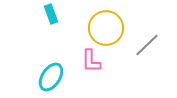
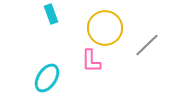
yellow circle: moved 1 px left
cyan ellipse: moved 4 px left, 1 px down
